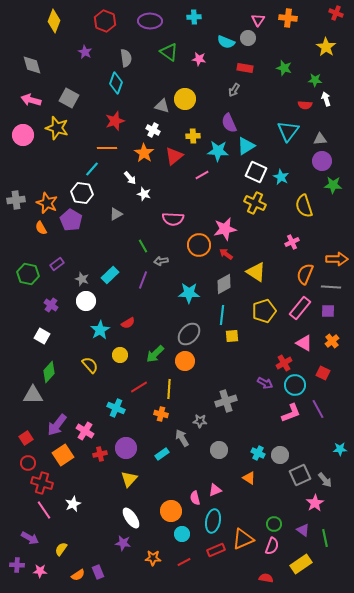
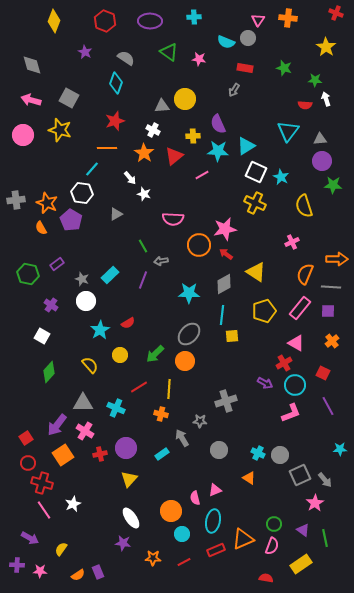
gray semicircle at (126, 58): rotated 48 degrees counterclockwise
gray triangle at (162, 106): rotated 21 degrees counterclockwise
purple semicircle at (229, 123): moved 11 px left, 1 px down
yellow star at (57, 128): moved 3 px right, 2 px down
pink triangle at (304, 343): moved 8 px left
gray triangle at (33, 395): moved 50 px right, 8 px down
purple line at (318, 409): moved 10 px right, 3 px up
